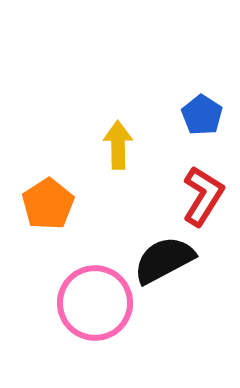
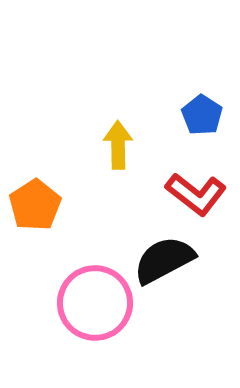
red L-shape: moved 7 px left, 2 px up; rotated 96 degrees clockwise
orange pentagon: moved 13 px left, 1 px down
